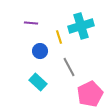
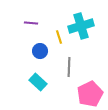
gray line: rotated 30 degrees clockwise
